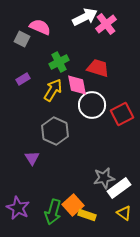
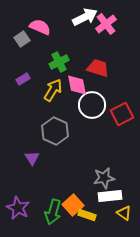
gray square: rotated 28 degrees clockwise
white rectangle: moved 9 px left, 8 px down; rotated 30 degrees clockwise
